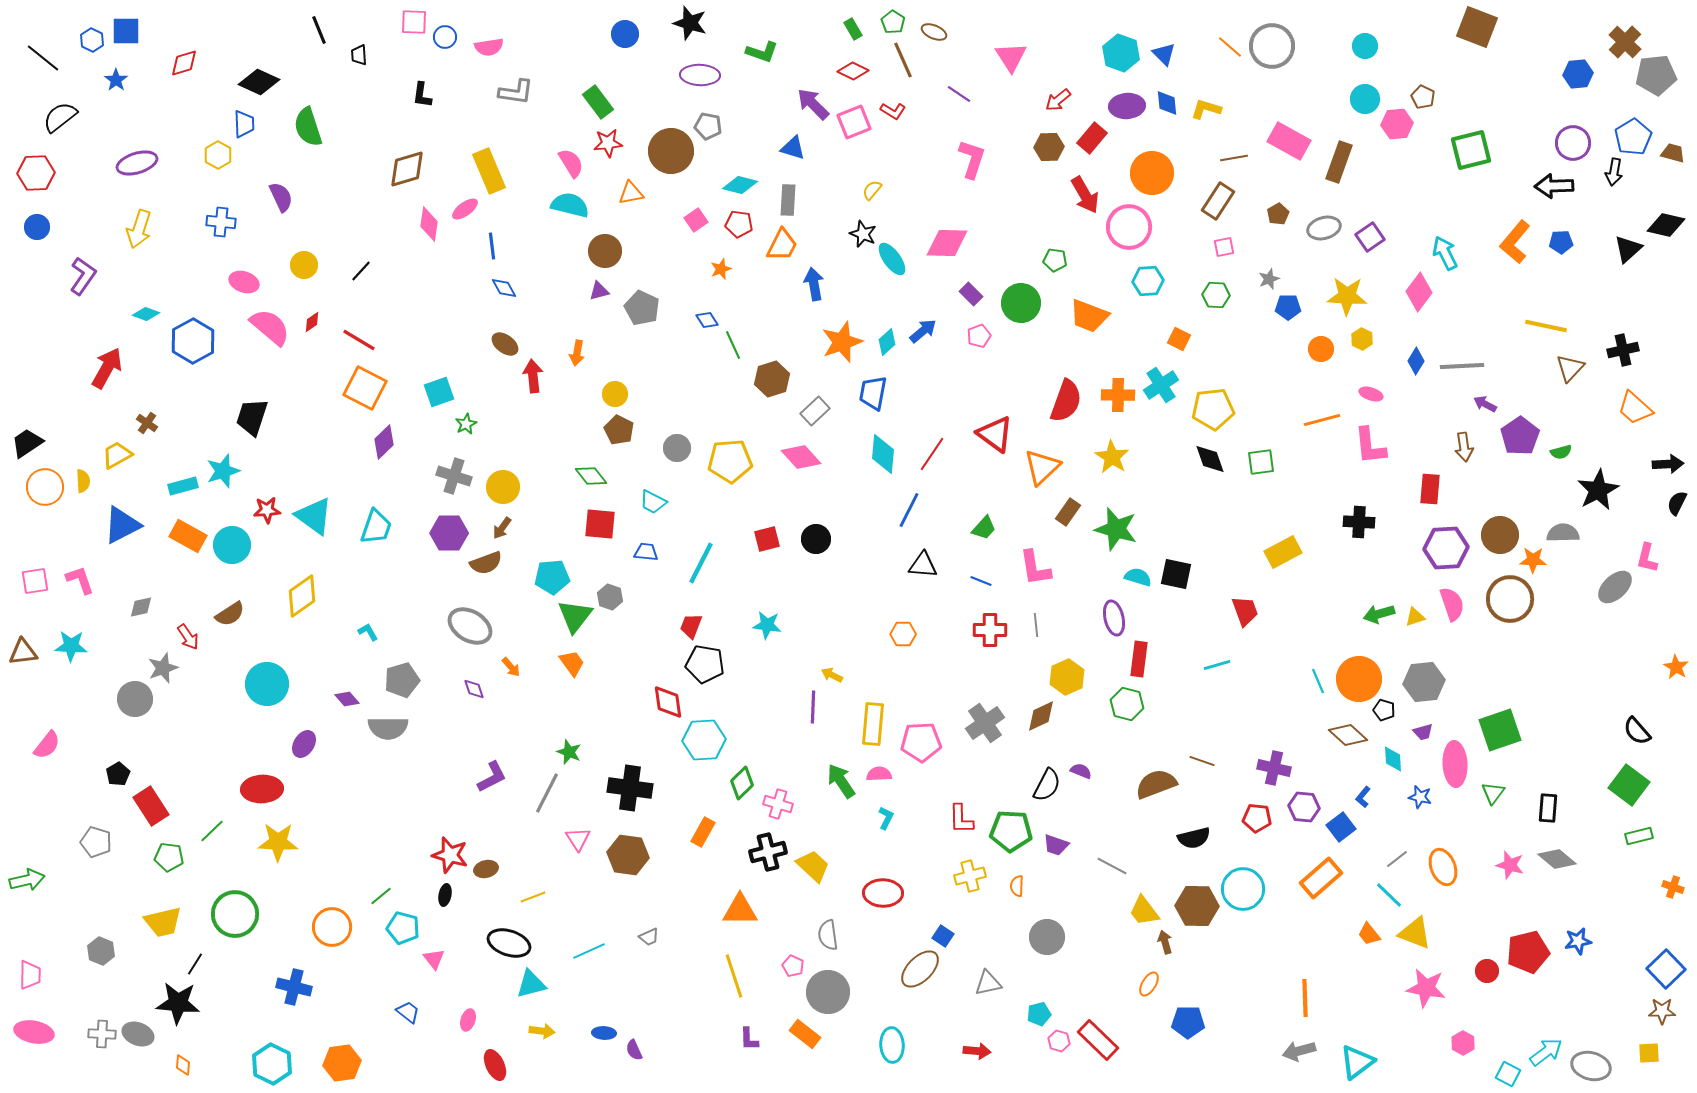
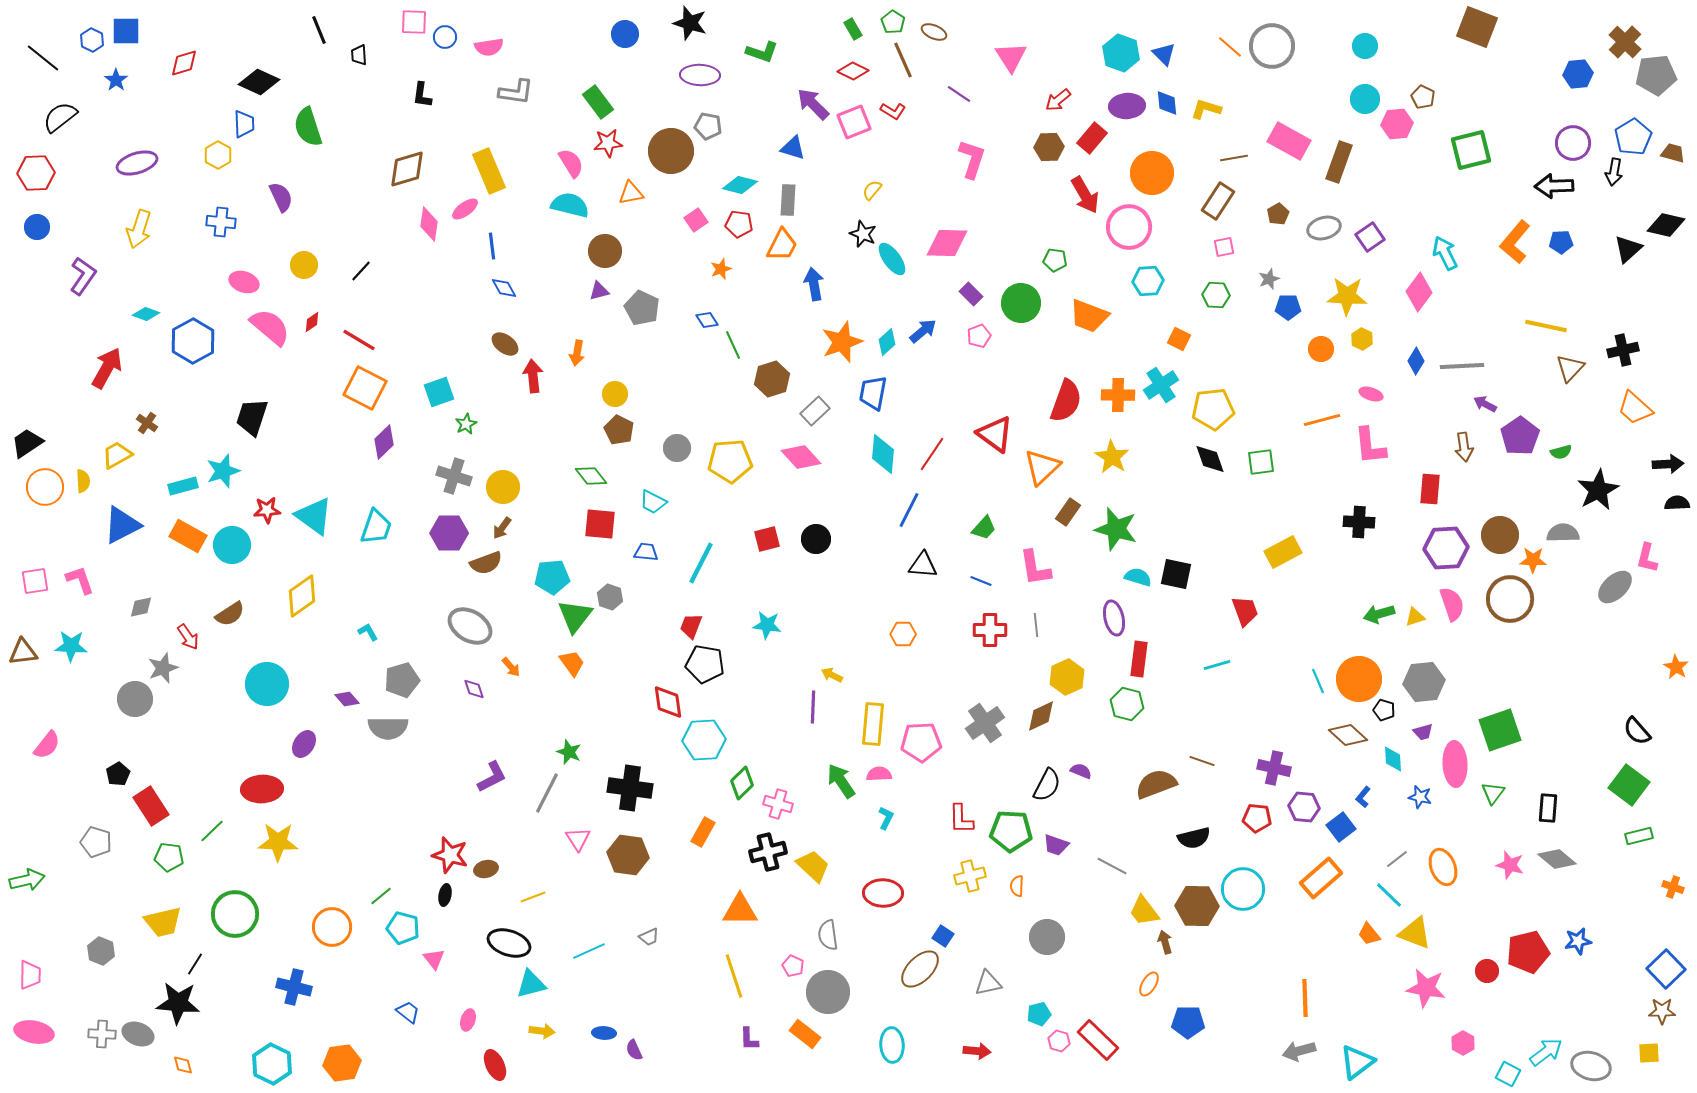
black semicircle at (1677, 503): rotated 60 degrees clockwise
orange diamond at (183, 1065): rotated 20 degrees counterclockwise
